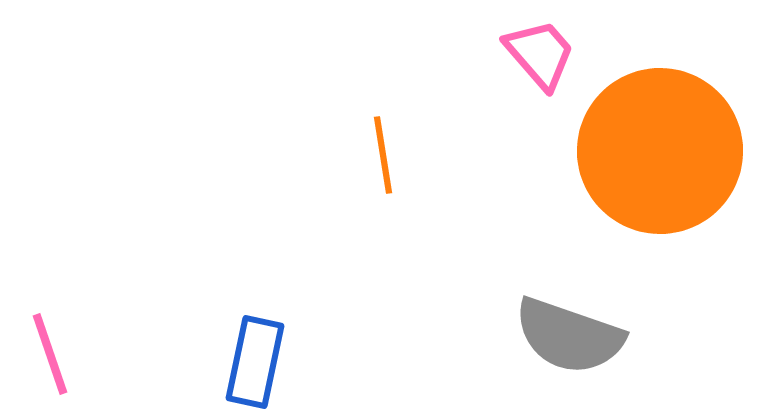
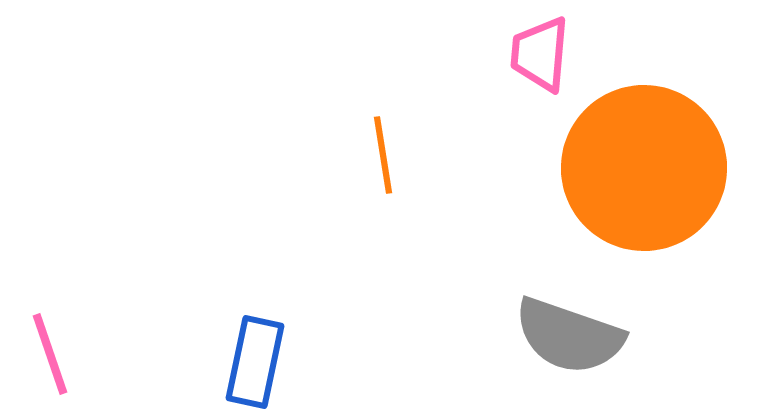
pink trapezoid: rotated 134 degrees counterclockwise
orange circle: moved 16 px left, 17 px down
